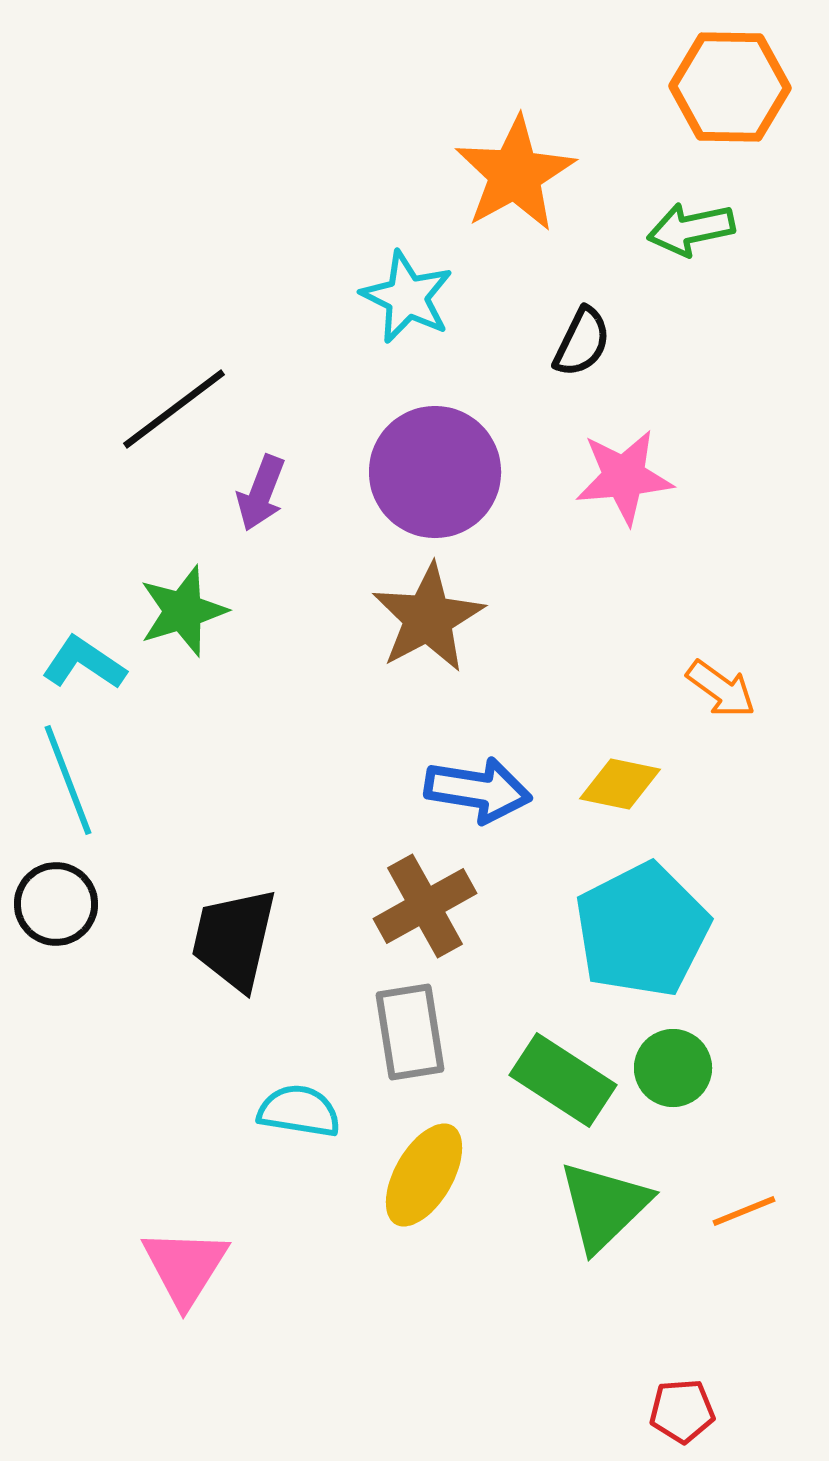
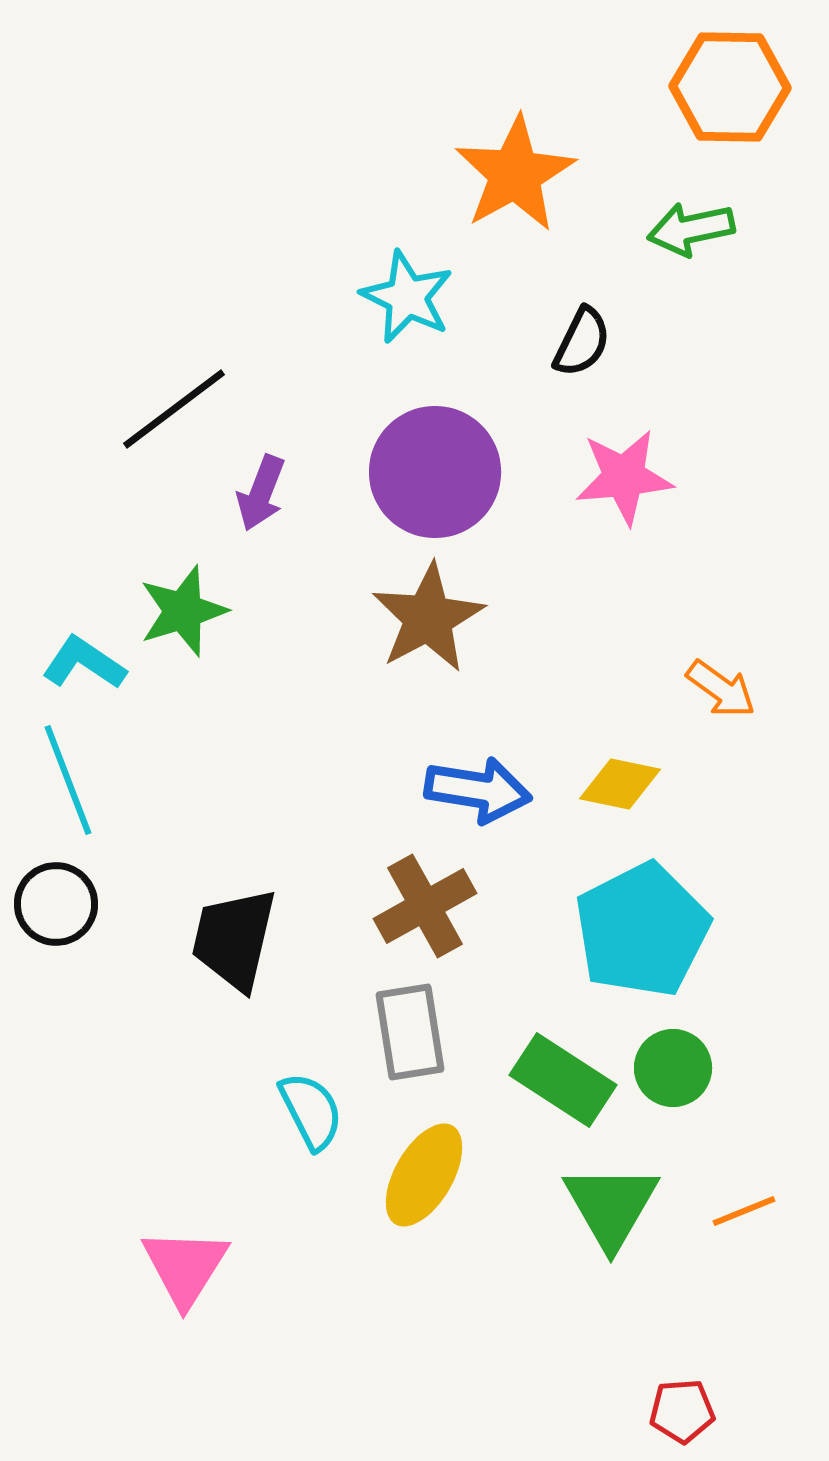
cyan semicircle: moved 12 px right; rotated 54 degrees clockwise
green triangle: moved 7 px right; rotated 16 degrees counterclockwise
